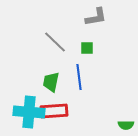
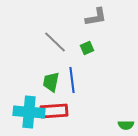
green square: rotated 24 degrees counterclockwise
blue line: moved 7 px left, 3 px down
